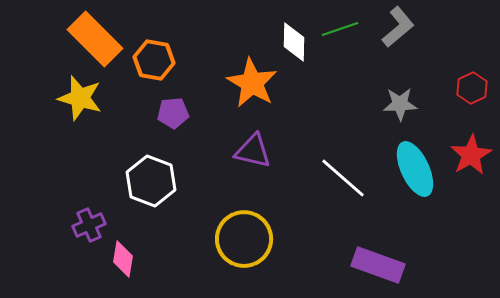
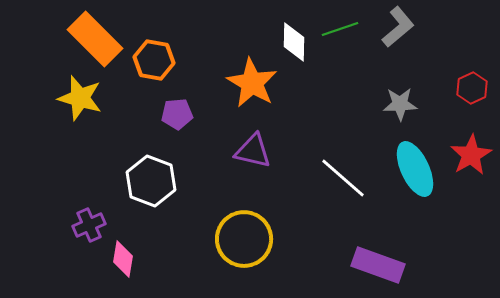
purple pentagon: moved 4 px right, 1 px down
